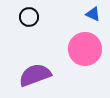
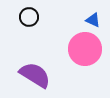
blue triangle: moved 6 px down
purple semicircle: rotated 52 degrees clockwise
